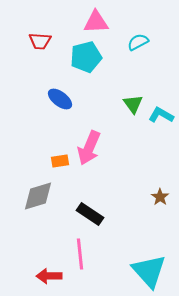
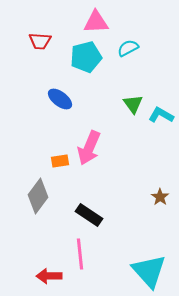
cyan semicircle: moved 10 px left, 6 px down
gray diamond: rotated 36 degrees counterclockwise
black rectangle: moved 1 px left, 1 px down
